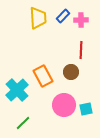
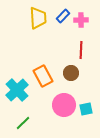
brown circle: moved 1 px down
